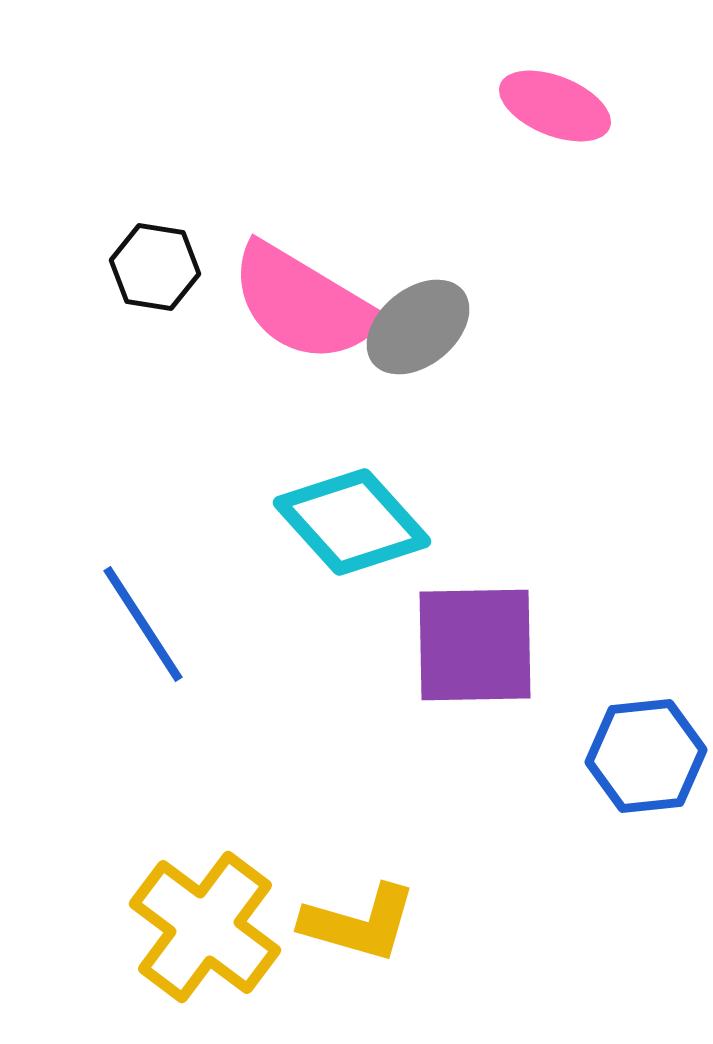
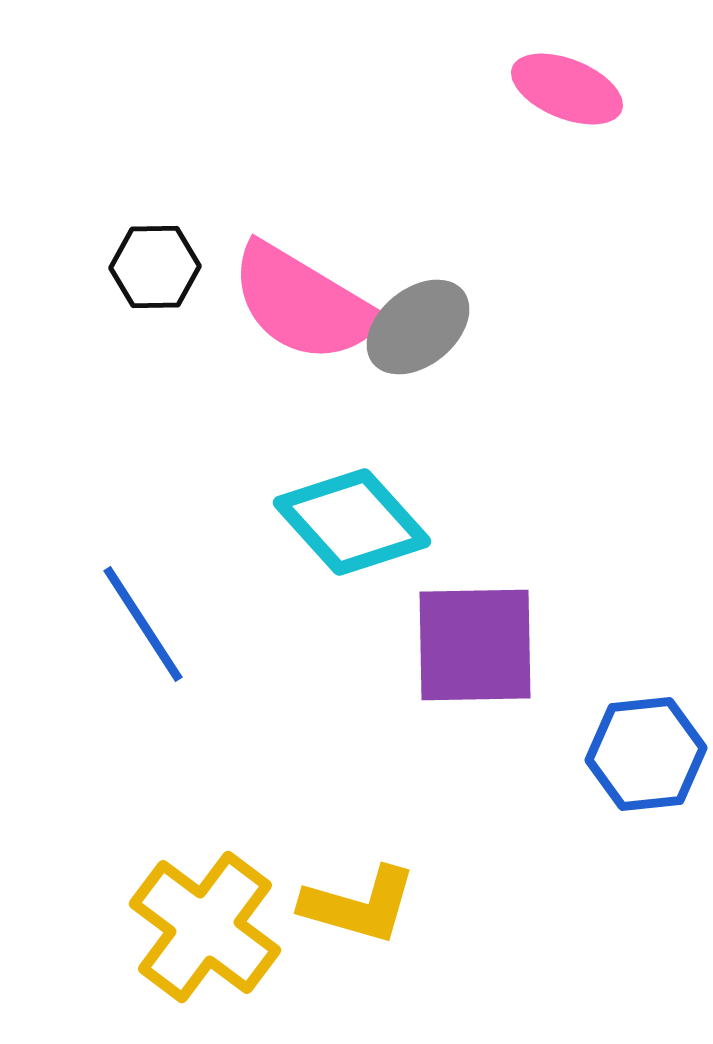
pink ellipse: moved 12 px right, 17 px up
black hexagon: rotated 10 degrees counterclockwise
blue hexagon: moved 2 px up
yellow L-shape: moved 18 px up
